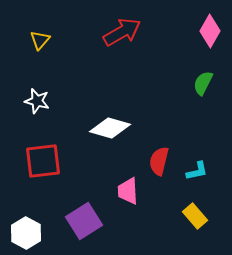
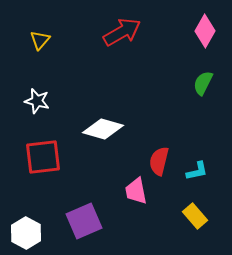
pink diamond: moved 5 px left
white diamond: moved 7 px left, 1 px down
red square: moved 4 px up
pink trapezoid: moved 8 px right; rotated 8 degrees counterclockwise
purple square: rotated 9 degrees clockwise
